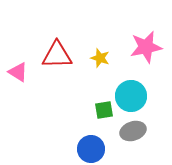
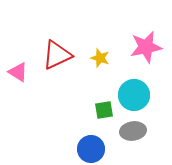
red triangle: rotated 24 degrees counterclockwise
cyan circle: moved 3 px right, 1 px up
gray ellipse: rotated 10 degrees clockwise
